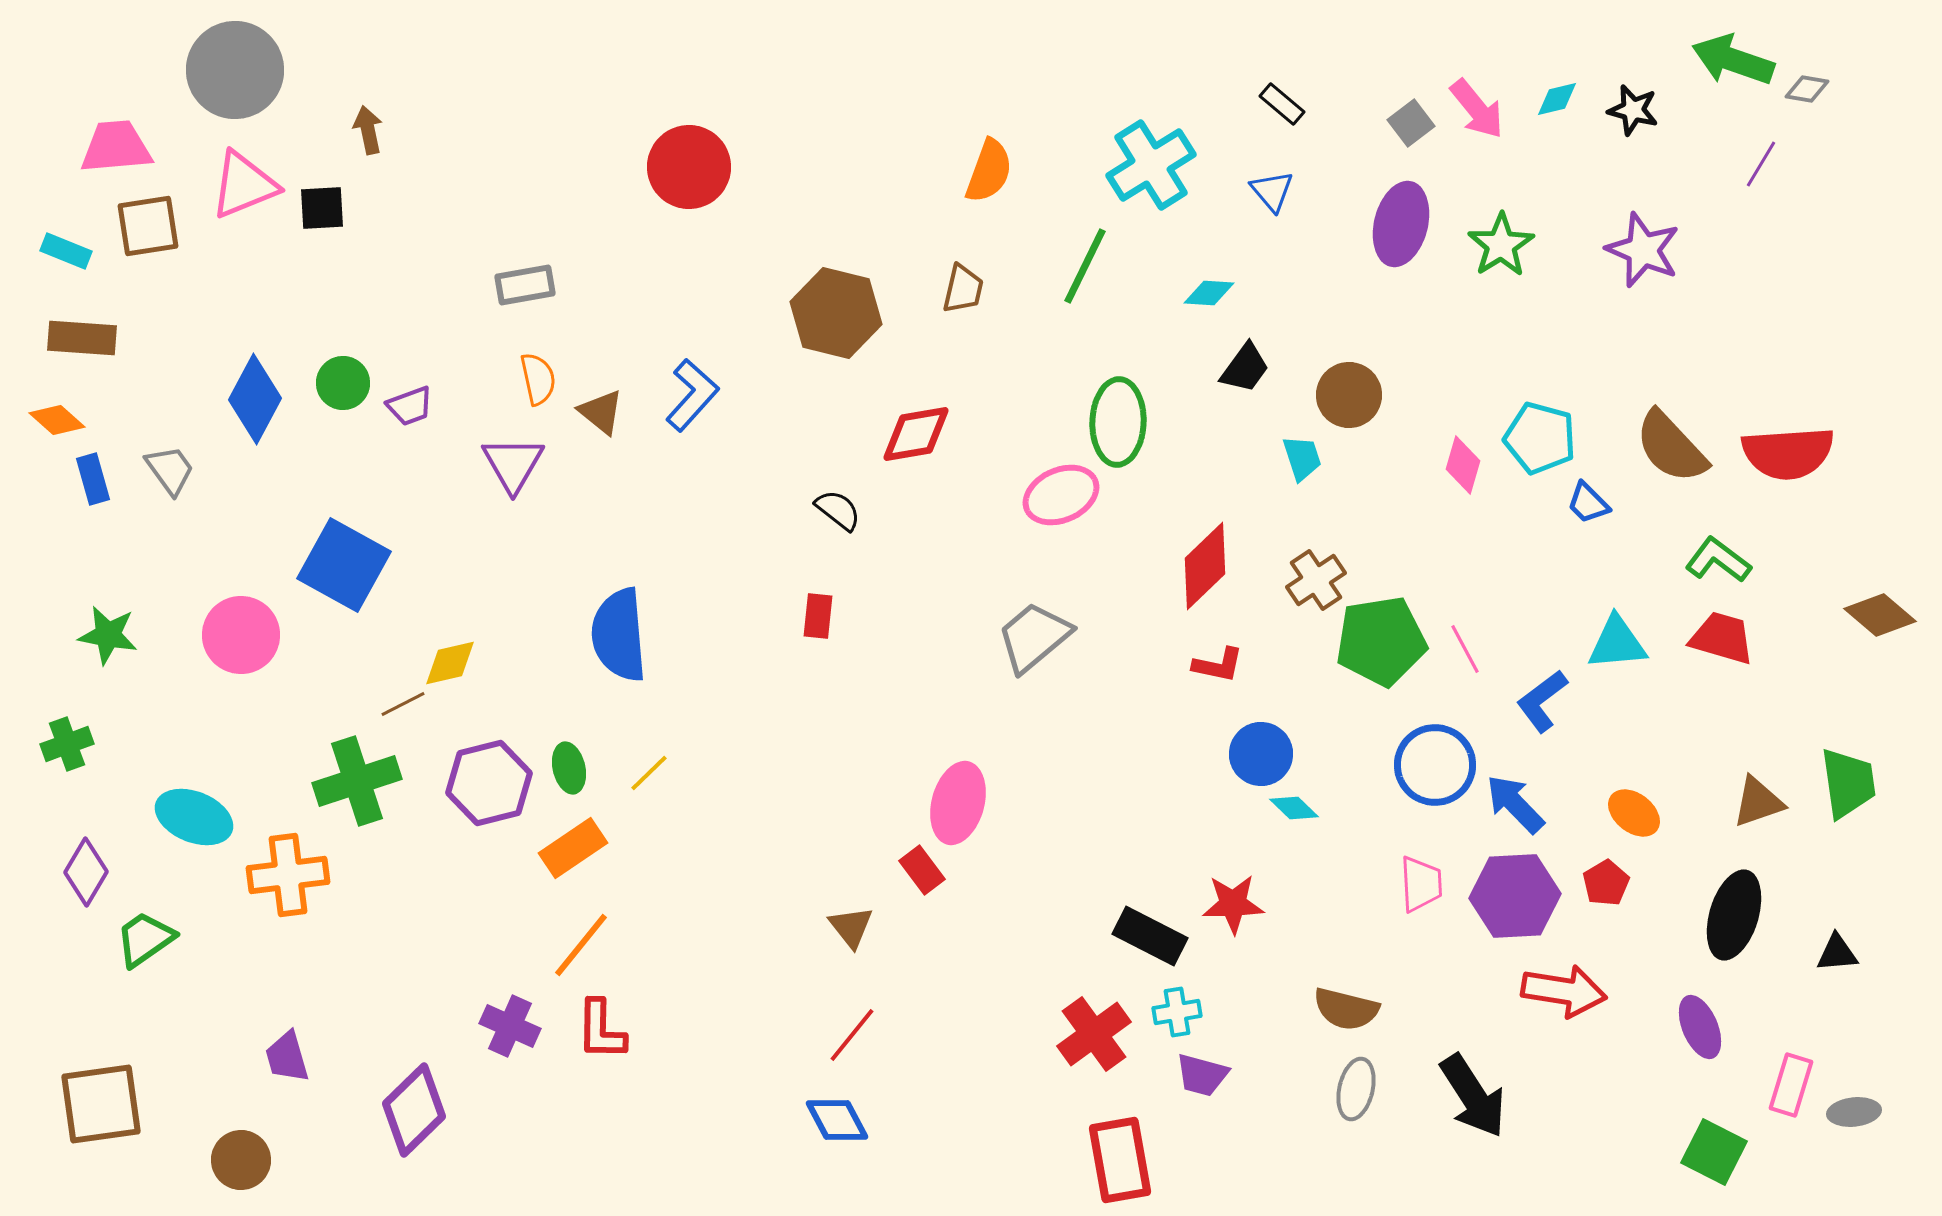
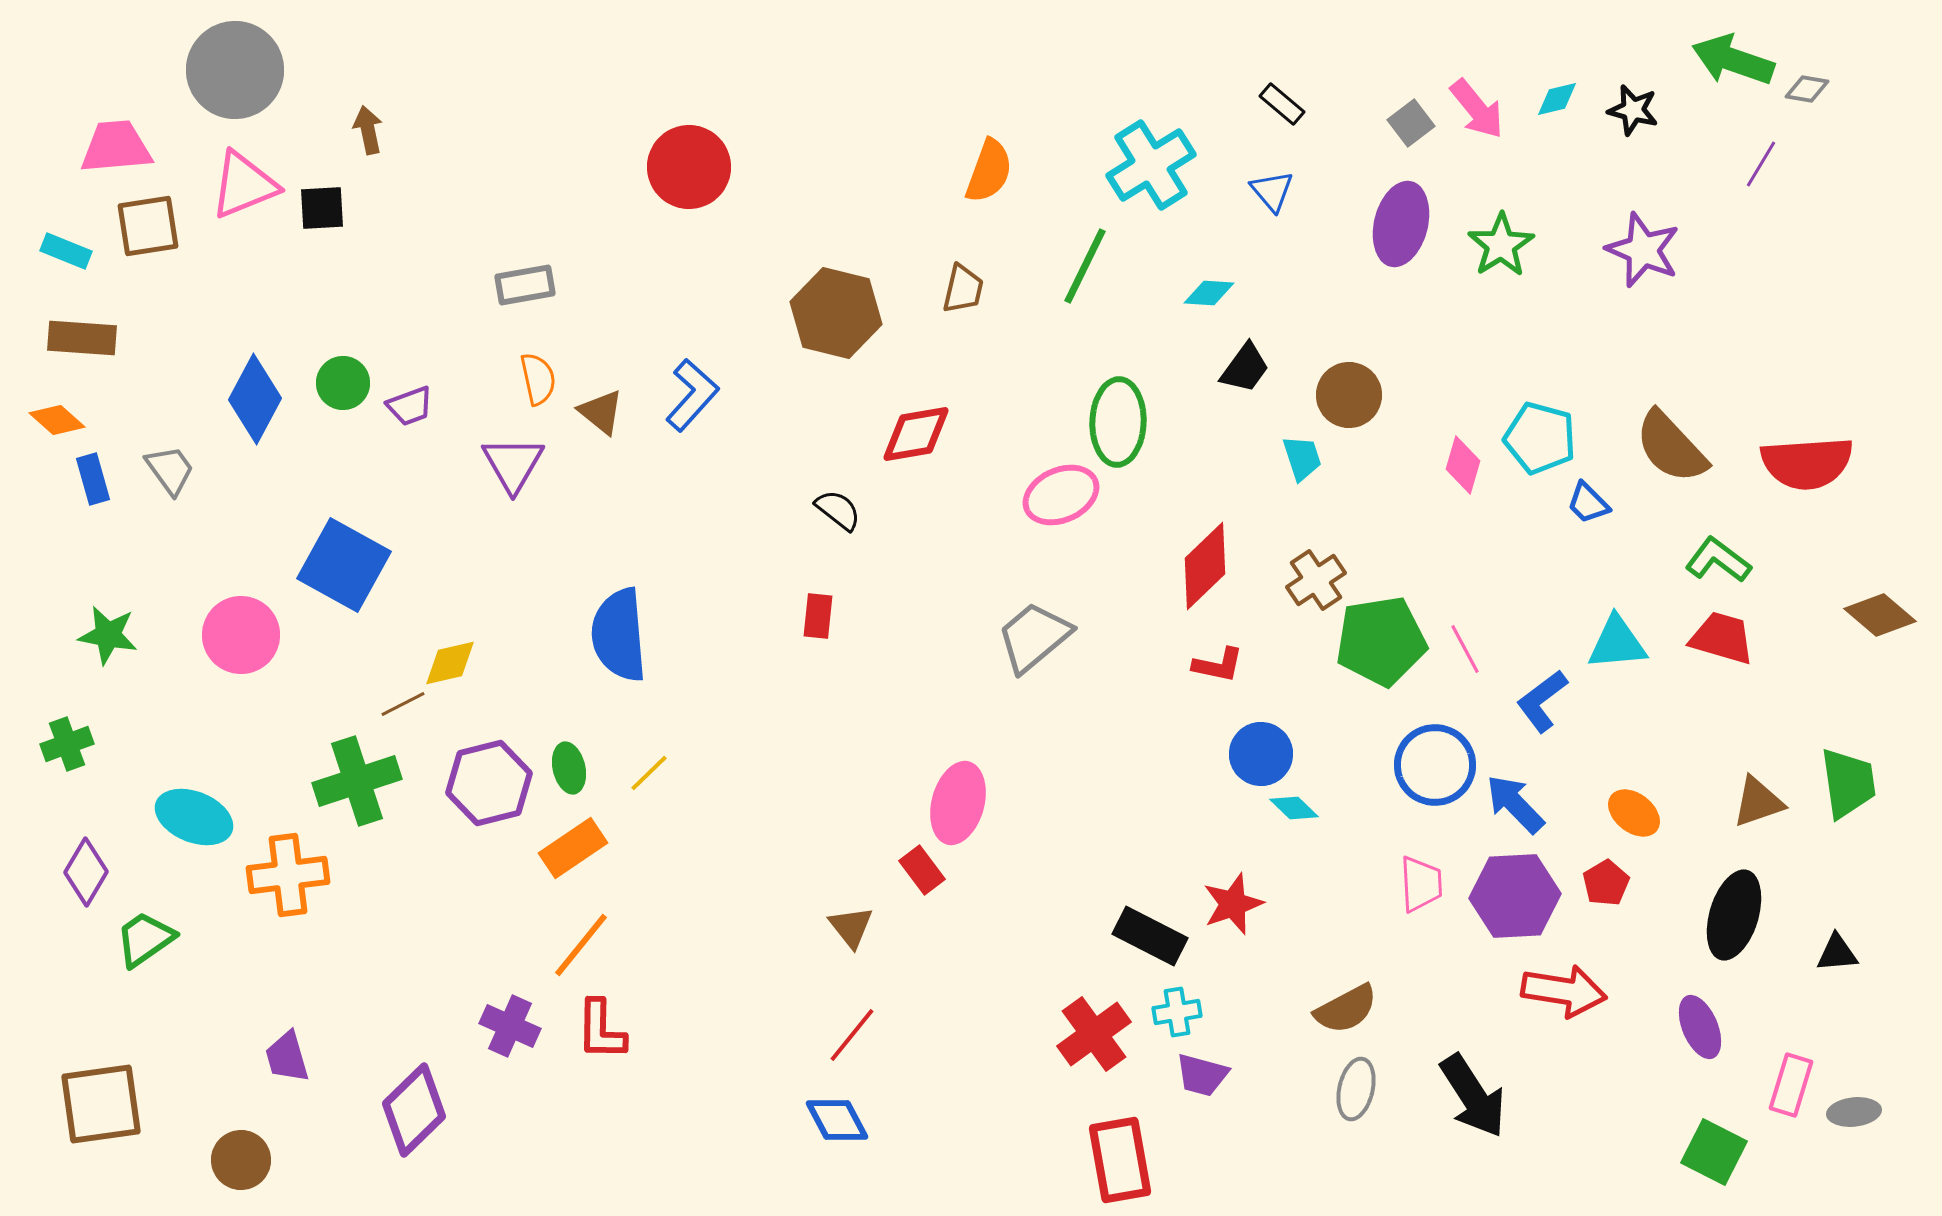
red semicircle at (1788, 453): moved 19 px right, 10 px down
red star at (1233, 904): rotated 18 degrees counterclockwise
brown semicircle at (1346, 1009): rotated 42 degrees counterclockwise
